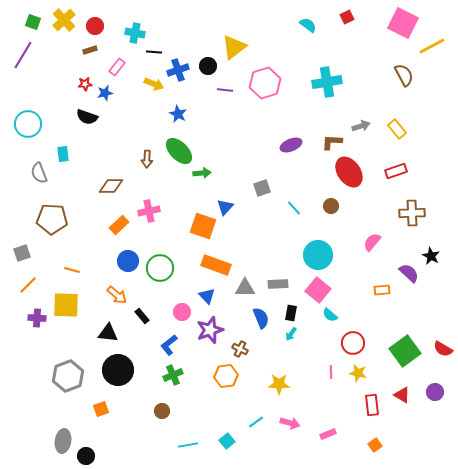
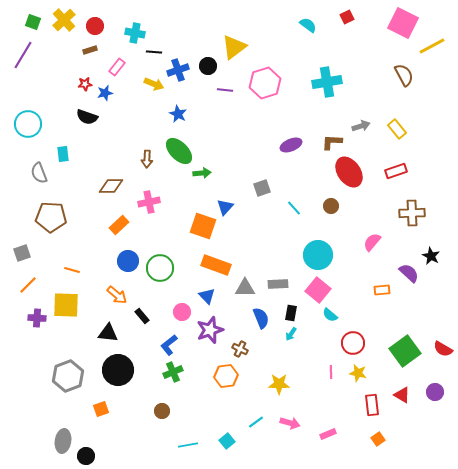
pink cross at (149, 211): moved 9 px up
brown pentagon at (52, 219): moved 1 px left, 2 px up
green cross at (173, 375): moved 3 px up
orange square at (375, 445): moved 3 px right, 6 px up
